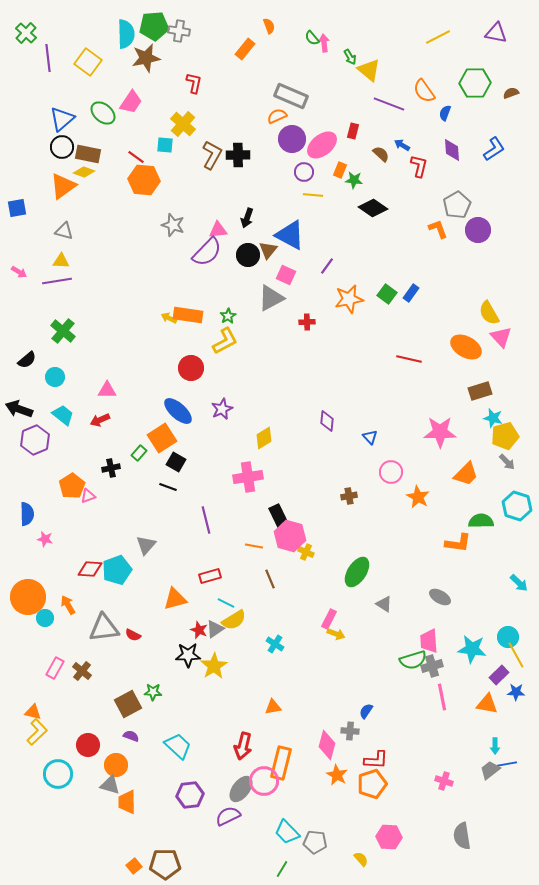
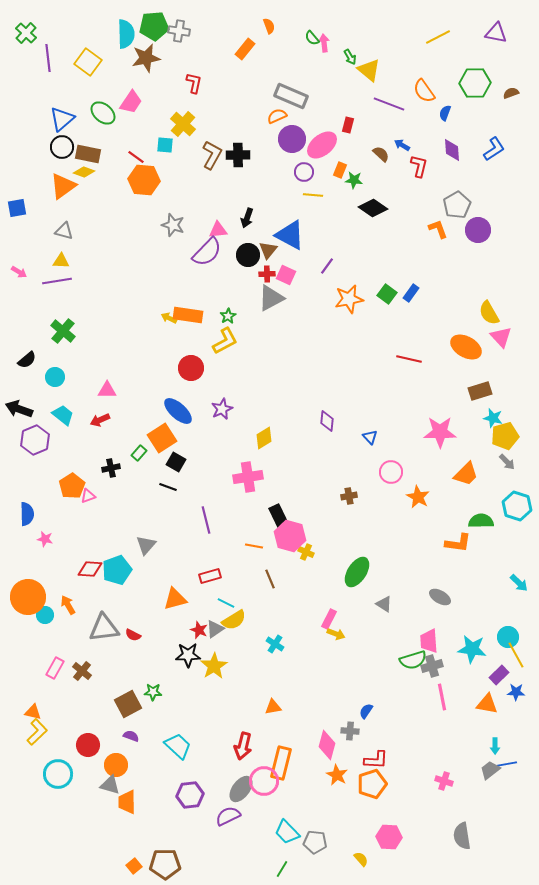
red rectangle at (353, 131): moved 5 px left, 6 px up
red cross at (307, 322): moved 40 px left, 48 px up
cyan circle at (45, 618): moved 3 px up
